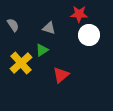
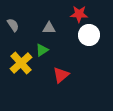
gray triangle: rotated 16 degrees counterclockwise
